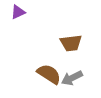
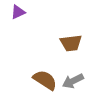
brown semicircle: moved 4 px left, 6 px down
gray arrow: moved 1 px right, 3 px down
